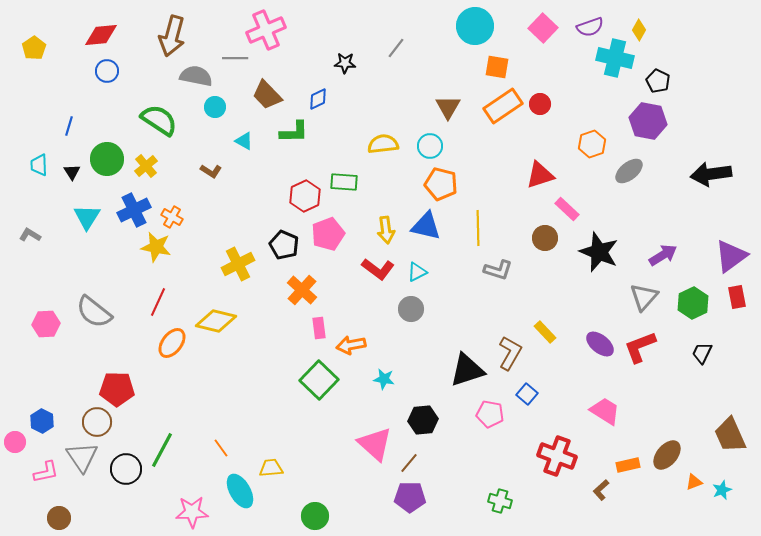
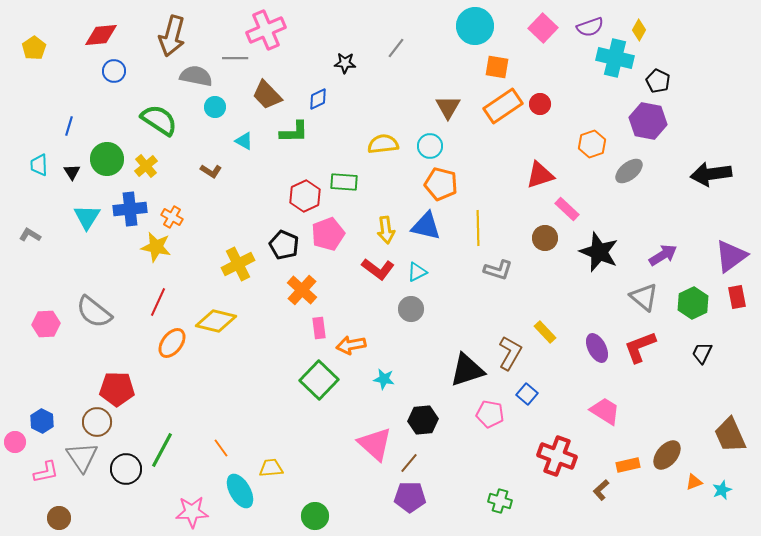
blue circle at (107, 71): moved 7 px right
blue cross at (134, 210): moved 4 px left, 1 px up; rotated 20 degrees clockwise
gray triangle at (644, 297): rotated 32 degrees counterclockwise
purple ellipse at (600, 344): moved 3 px left, 4 px down; rotated 24 degrees clockwise
